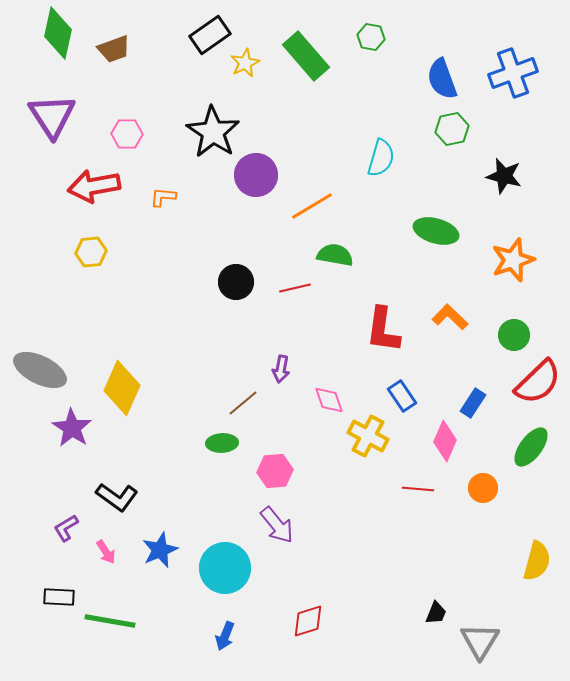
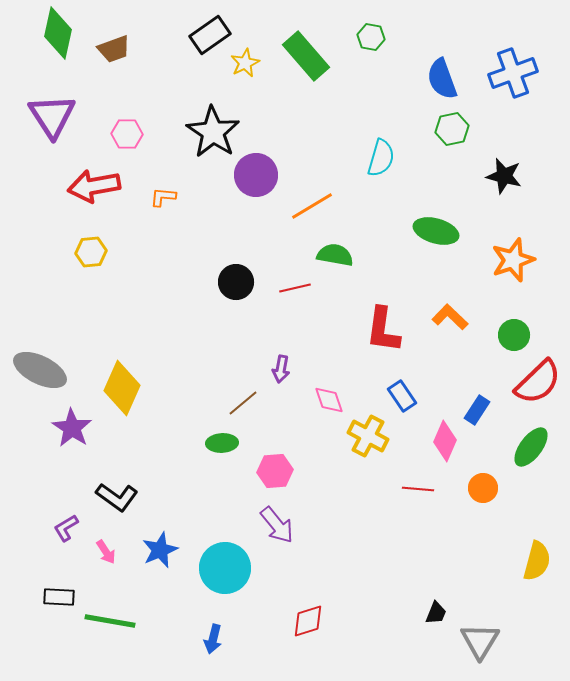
blue rectangle at (473, 403): moved 4 px right, 7 px down
blue arrow at (225, 636): moved 12 px left, 3 px down; rotated 8 degrees counterclockwise
